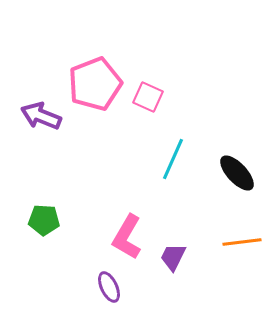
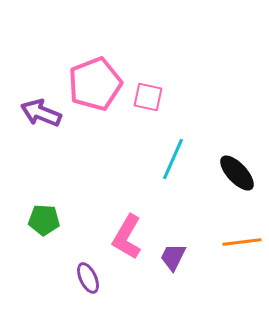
pink square: rotated 12 degrees counterclockwise
purple arrow: moved 3 px up
purple ellipse: moved 21 px left, 9 px up
